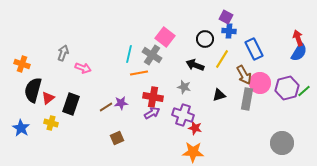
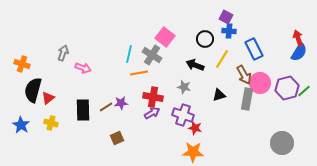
black rectangle: moved 12 px right, 6 px down; rotated 20 degrees counterclockwise
blue star: moved 3 px up
